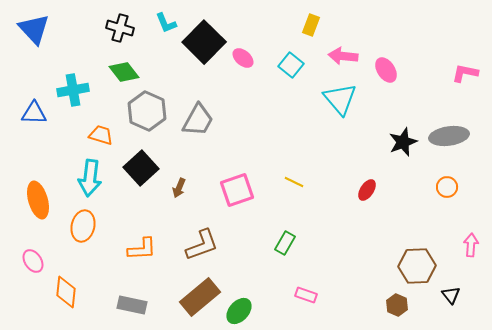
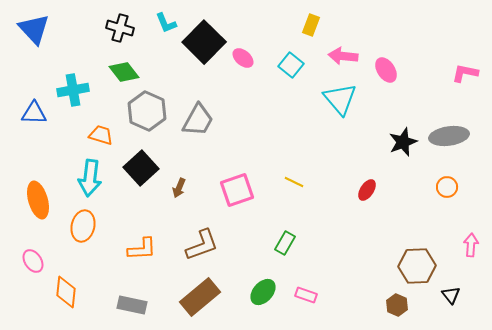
green ellipse at (239, 311): moved 24 px right, 19 px up
